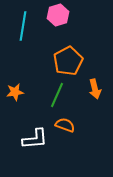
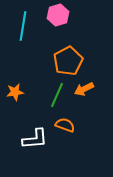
orange arrow: moved 11 px left; rotated 78 degrees clockwise
